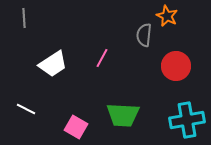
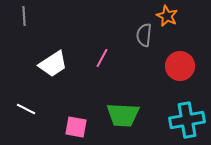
gray line: moved 2 px up
red circle: moved 4 px right
pink square: rotated 20 degrees counterclockwise
